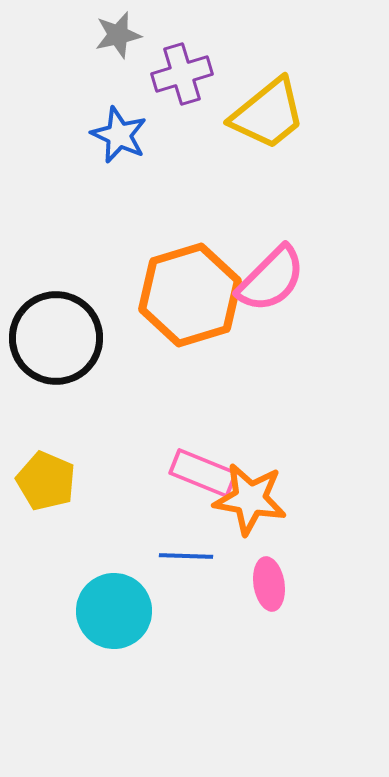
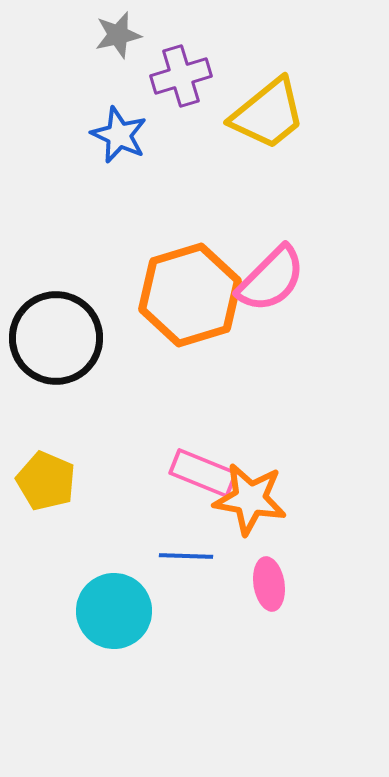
purple cross: moved 1 px left, 2 px down
